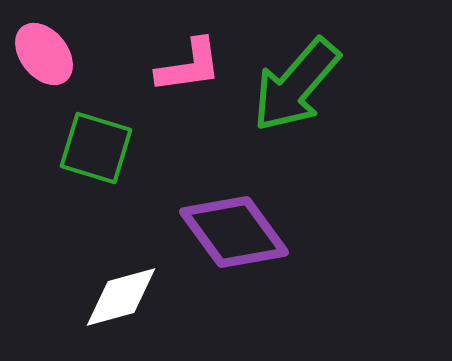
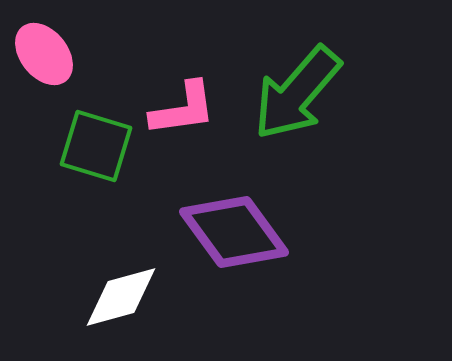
pink L-shape: moved 6 px left, 43 px down
green arrow: moved 1 px right, 8 px down
green square: moved 2 px up
